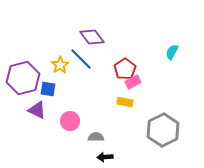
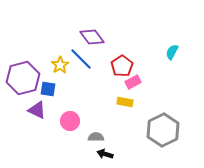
red pentagon: moved 3 px left, 3 px up
black arrow: moved 3 px up; rotated 21 degrees clockwise
